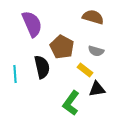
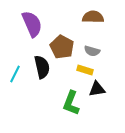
brown semicircle: rotated 15 degrees counterclockwise
gray semicircle: moved 4 px left
yellow rectangle: rotated 21 degrees counterclockwise
cyan line: rotated 30 degrees clockwise
green L-shape: rotated 15 degrees counterclockwise
